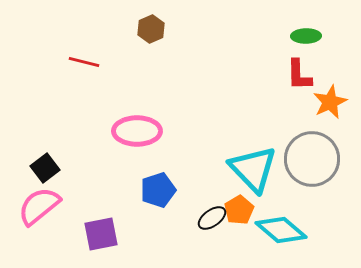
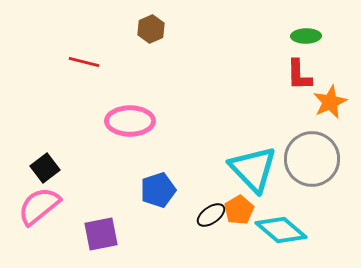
pink ellipse: moved 7 px left, 10 px up
black ellipse: moved 1 px left, 3 px up
